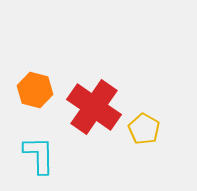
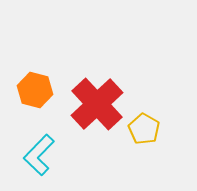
red cross: moved 3 px right, 3 px up; rotated 12 degrees clockwise
cyan L-shape: rotated 135 degrees counterclockwise
